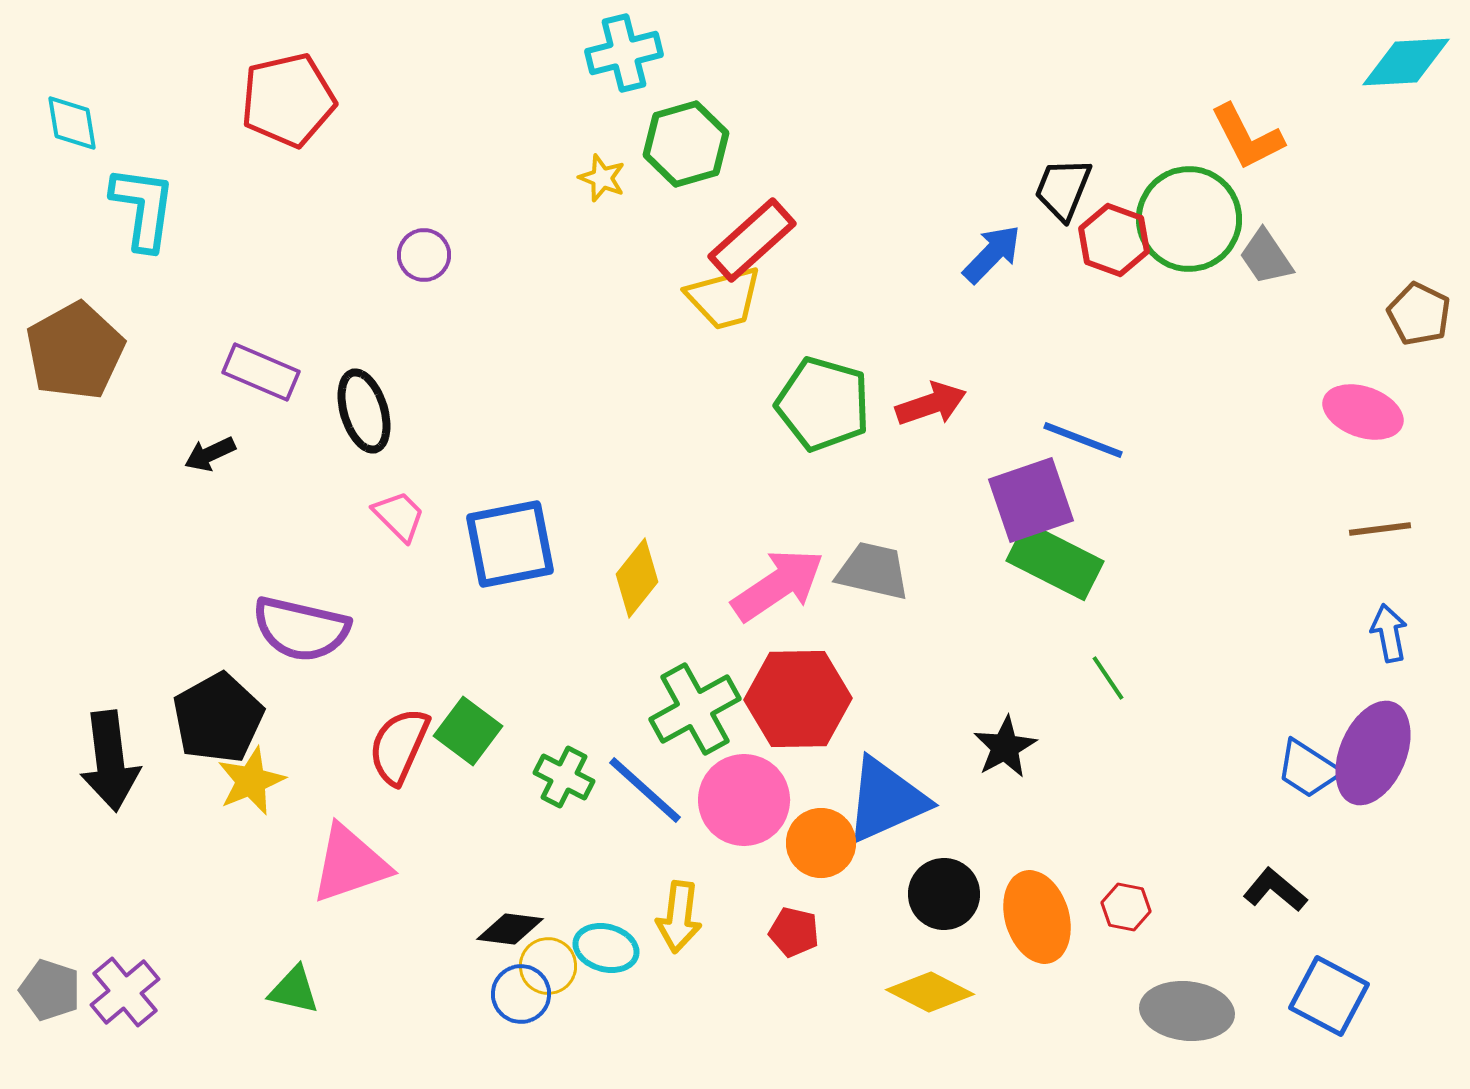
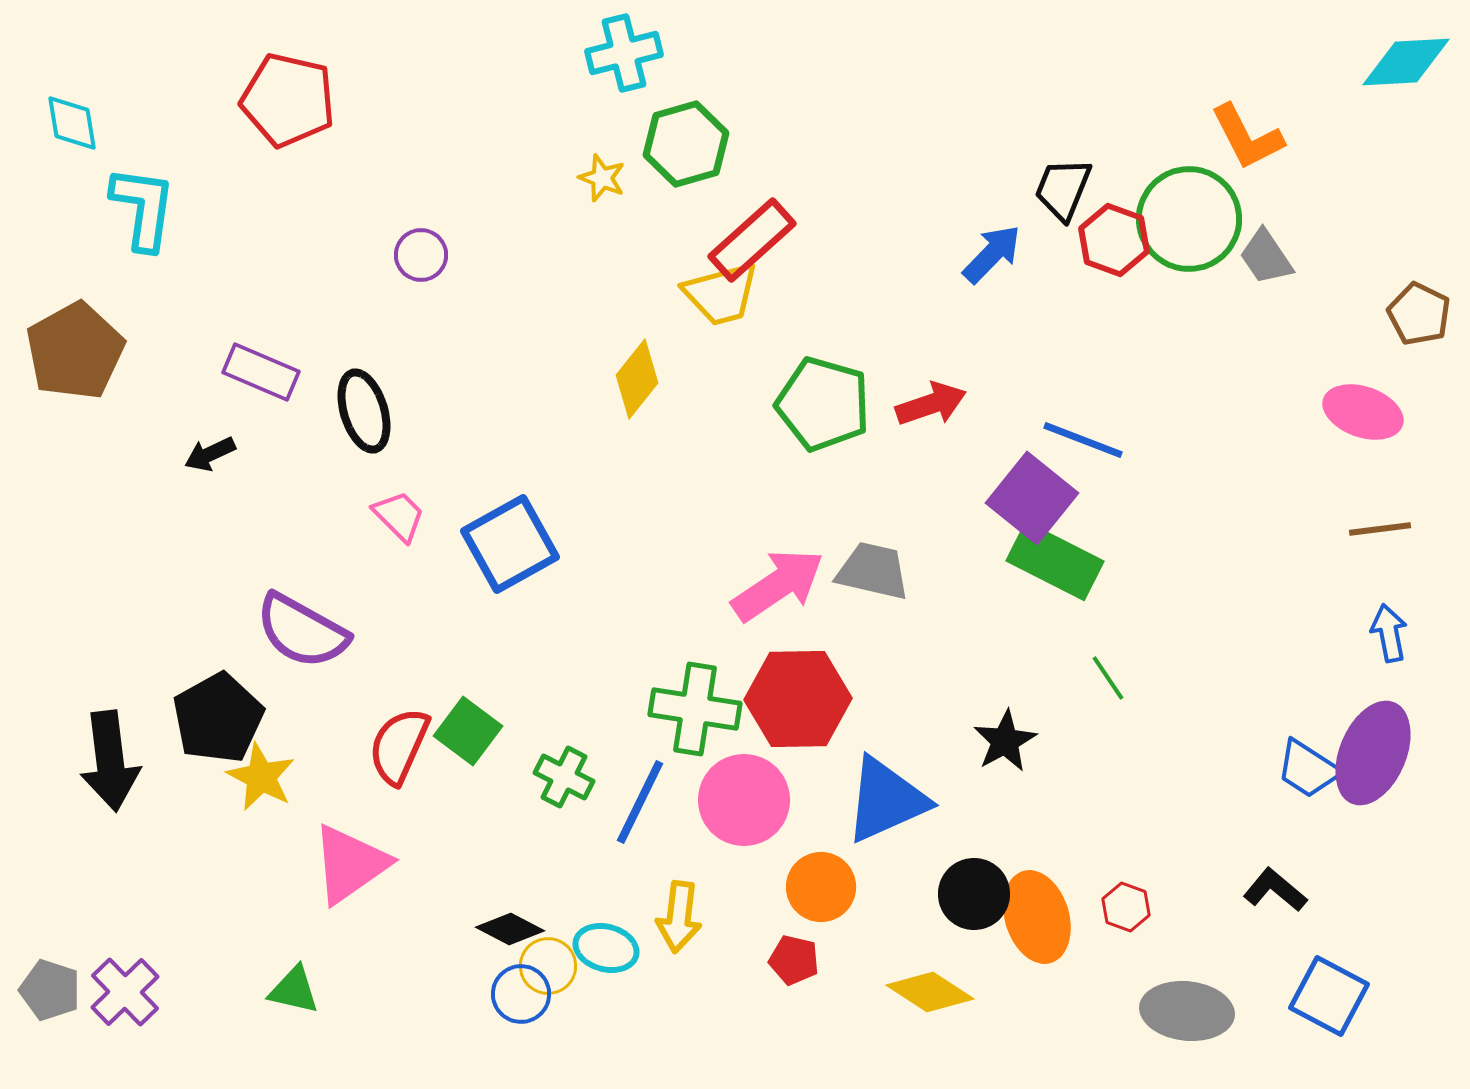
red pentagon at (288, 100): rotated 26 degrees clockwise
purple circle at (424, 255): moved 3 px left
yellow trapezoid at (724, 298): moved 3 px left, 4 px up
purple square at (1031, 500): moved 1 px right, 2 px up; rotated 32 degrees counterclockwise
blue square at (510, 544): rotated 18 degrees counterclockwise
yellow diamond at (637, 578): moved 199 px up
purple semicircle at (301, 629): moved 1 px right, 2 px down; rotated 16 degrees clockwise
green cross at (695, 709): rotated 38 degrees clockwise
black star at (1005, 747): moved 6 px up
yellow star at (251, 781): moved 10 px right, 4 px up; rotated 22 degrees counterclockwise
blue line at (645, 790): moved 5 px left, 12 px down; rotated 74 degrees clockwise
orange circle at (821, 843): moved 44 px down
pink triangle at (350, 864): rotated 16 degrees counterclockwise
black circle at (944, 894): moved 30 px right
red hexagon at (1126, 907): rotated 9 degrees clockwise
black diamond at (510, 929): rotated 20 degrees clockwise
red pentagon at (794, 932): moved 28 px down
purple cross at (125, 992): rotated 4 degrees counterclockwise
yellow diamond at (930, 992): rotated 6 degrees clockwise
